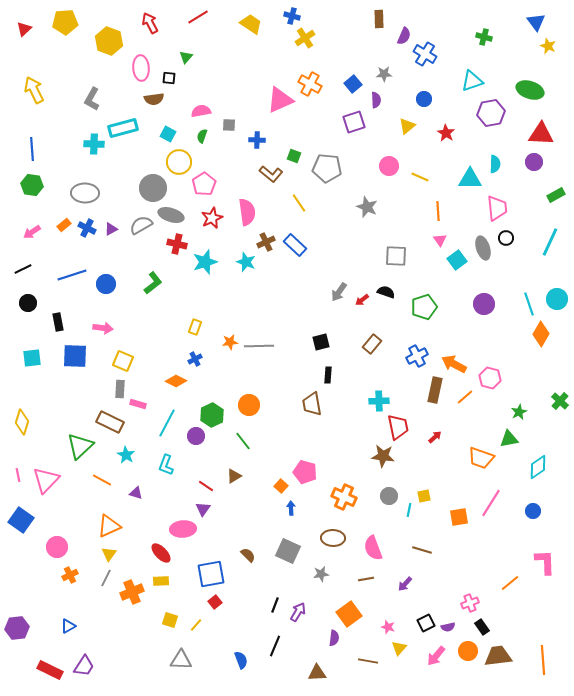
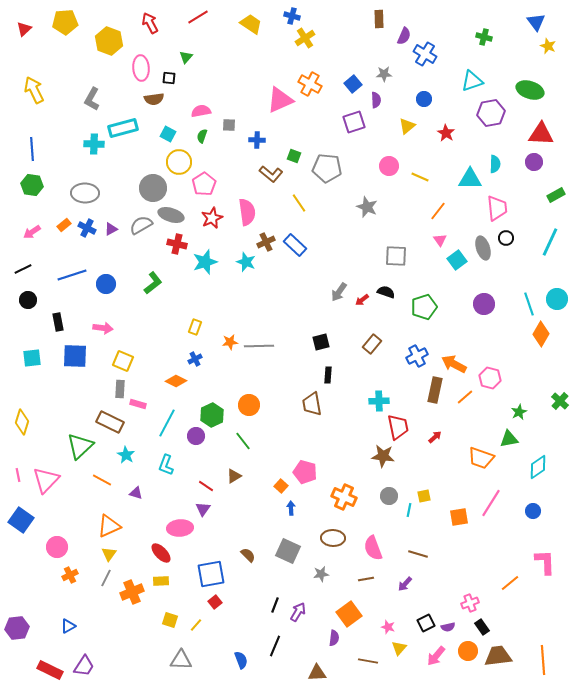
orange line at (438, 211): rotated 42 degrees clockwise
black circle at (28, 303): moved 3 px up
pink ellipse at (183, 529): moved 3 px left, 1 px up
brown line at (422, 550): moved 4 px left, 4 px down
